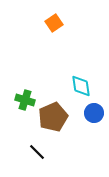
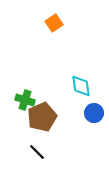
brown pentagon: moved 11 px left
